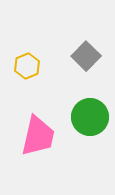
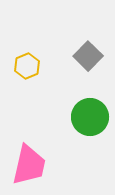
gray square: moved 2 px right
pink trapezoid: moved 9 px left, 29 px down
